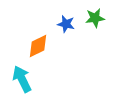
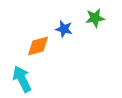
blue star: moved 2 px left, 5 px down
orange diamond: rotated 10 degrees clockwise
